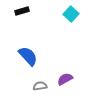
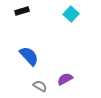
blue semicircle: moved 1 px right
gray semicircle: rotated 40 degrees clockwise
